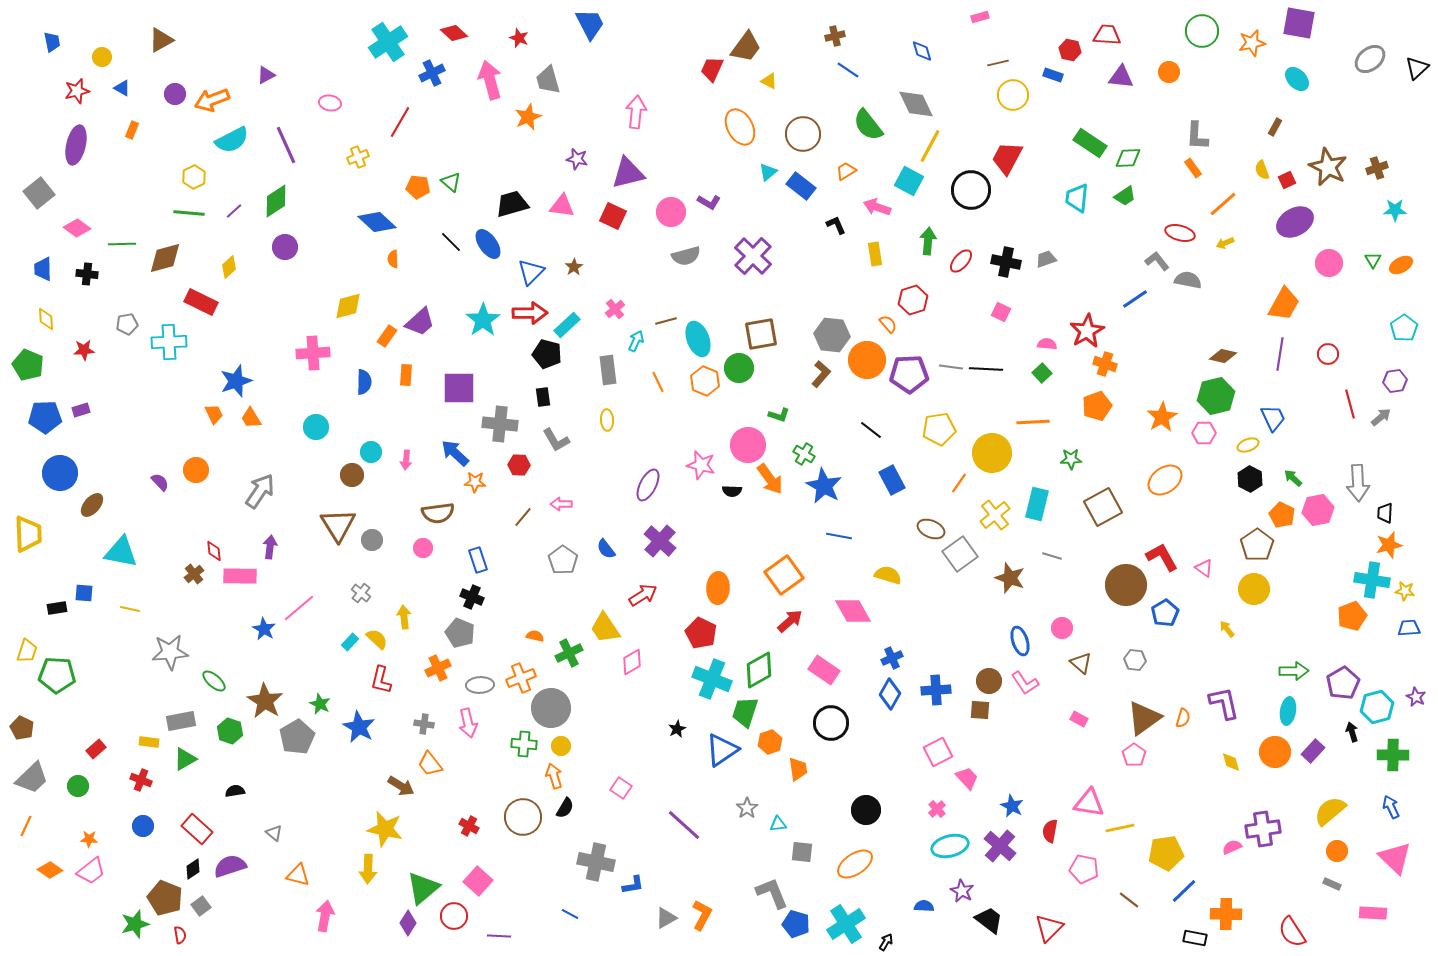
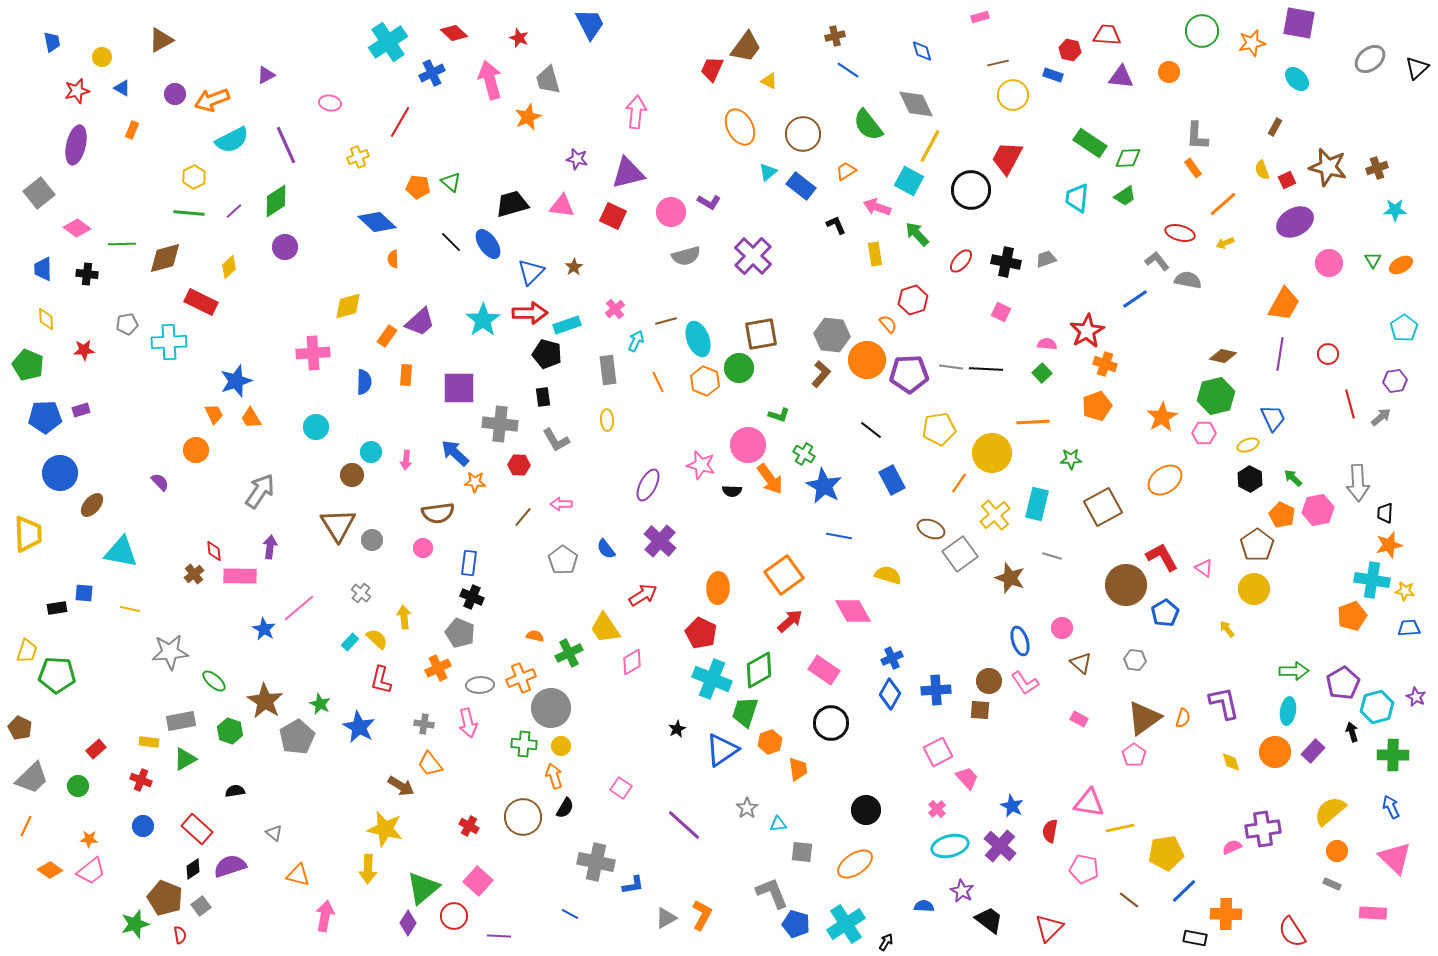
brown star at (1328, 167): rotated 12 degrees counterclockwise
green arrow at (928, 241): moved 11 px left, 7 px up; rotated 48 degrees counterclockwise
cyan rectangle at (567, 325): rotated 24 degrees clockwise
orange circle at (196, 470): moved 20 px up
blue rectangle at (478, 560): moved 9 px left, 3 px down; rotated 25 degrees clockwise
brown pentagon at (22, 728): moved 2 px left
